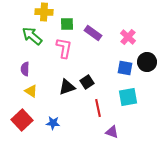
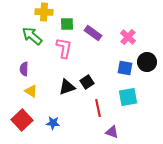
purple semicircle: moved 1 px left
